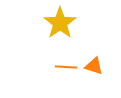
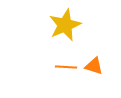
yellow star: moved 5 px right, 2 px down; rotated 12 degrees clockwise
